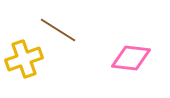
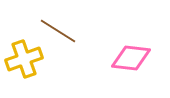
brown line: moved 1 px down
